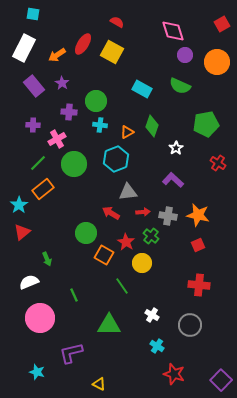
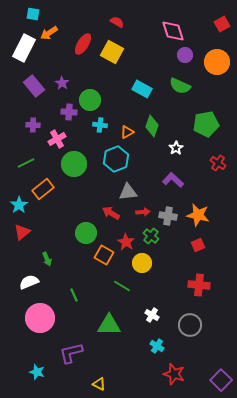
orange arrow at (57, 55): moved 8 px left, 22 px up
green circle at (96, 101): moved 6 px left, 1 px up
green line at (38, 163): moved 12 px left; rotated 18 degrees clockwise
green line at (122, 286): rotated 24 degrees counterclockwise
